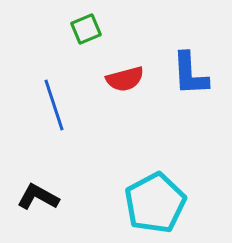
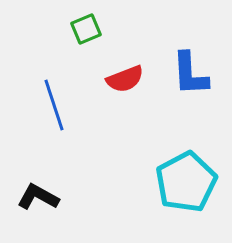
red semicircle: rotated 6 degrees counterclockwise
cyan pentagon: moved 31 px right, 21 px up
